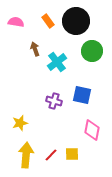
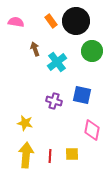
orange rectangle: moved 3 px right
yellow star: moved 5 px right; rotated 28 degrees clockwise
red line: moved 1 px left, 1 px down; rotated 40 degrees counterclockwise
